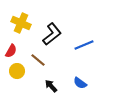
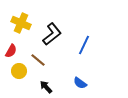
blue line: rotated 42 degrees counterclockwise
yellow circle: moved 2 px right
black arrow: moved 5 px left, 1 px down
